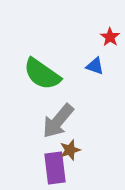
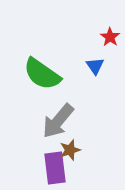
blue triangle: rotated 36 degrees clockwise
